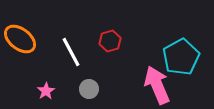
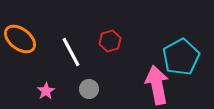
pink arrow: rotated 12 degrees clockwise
